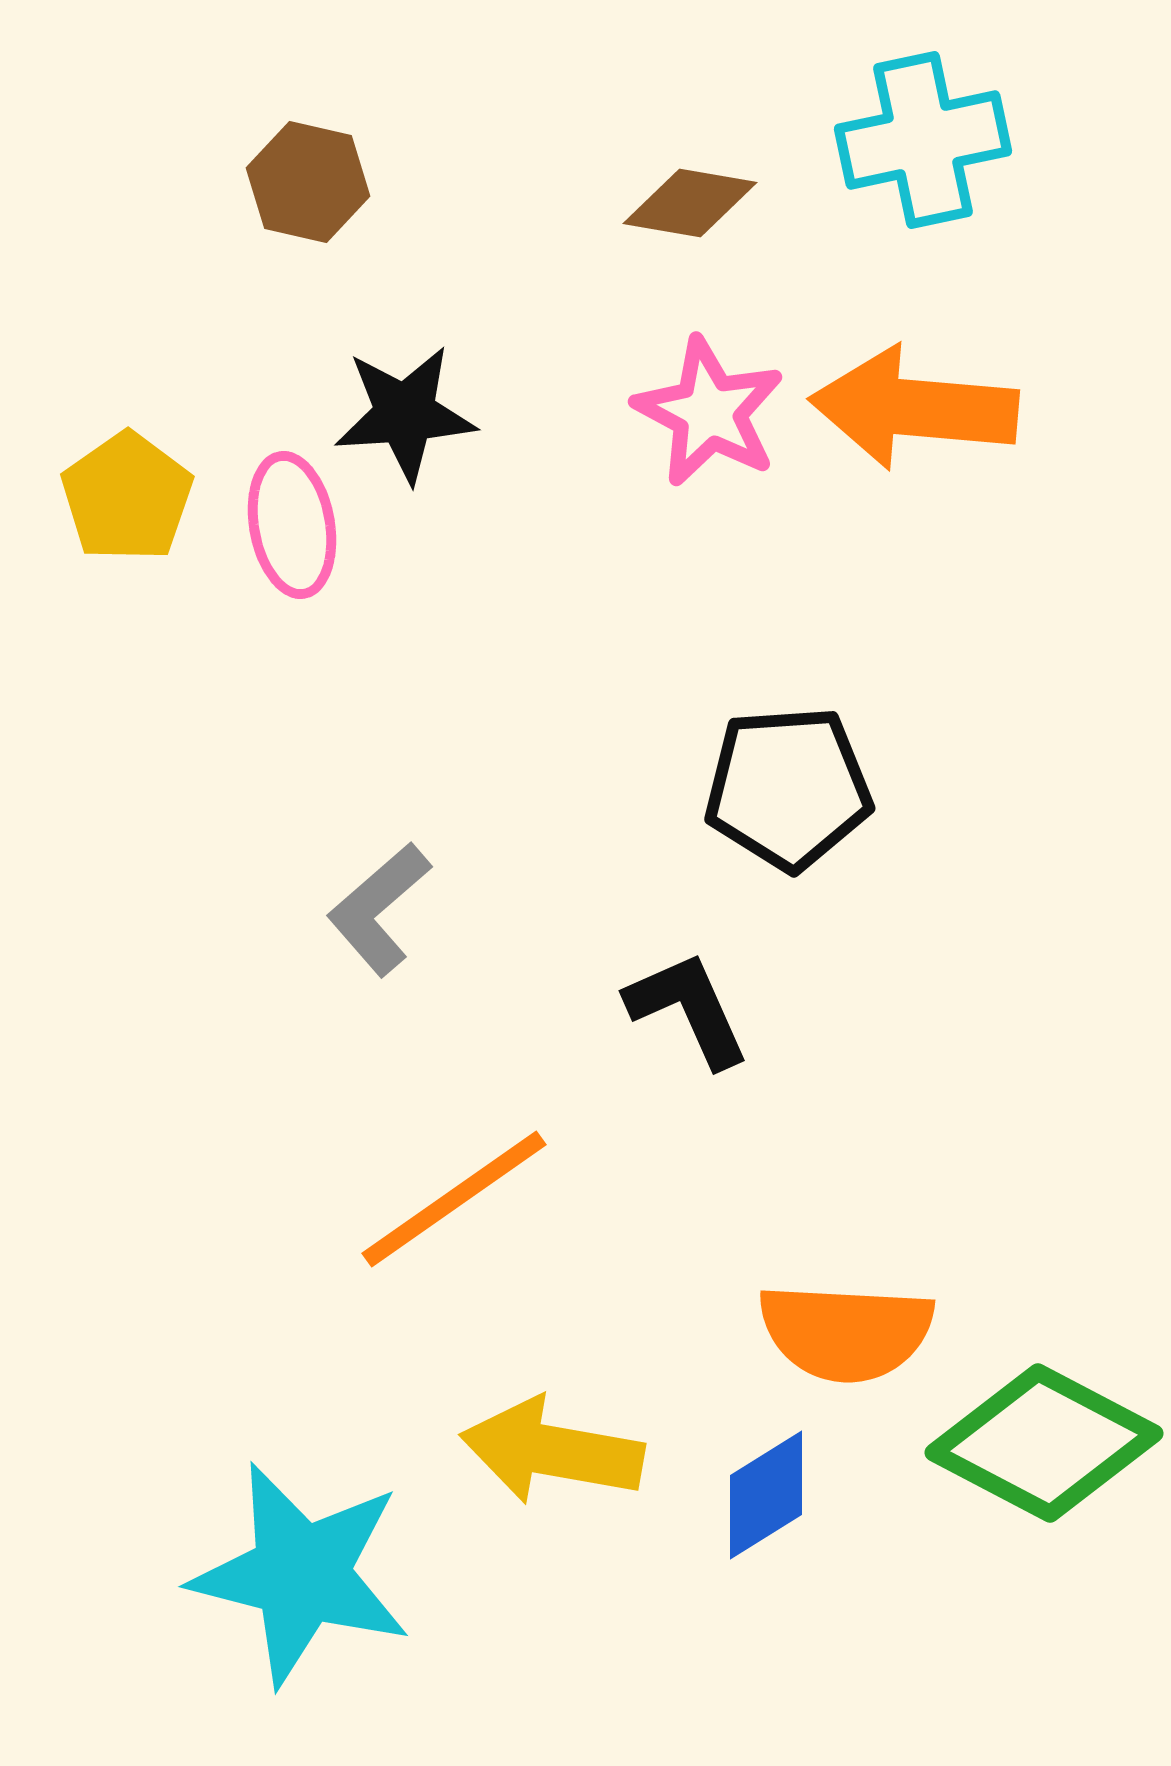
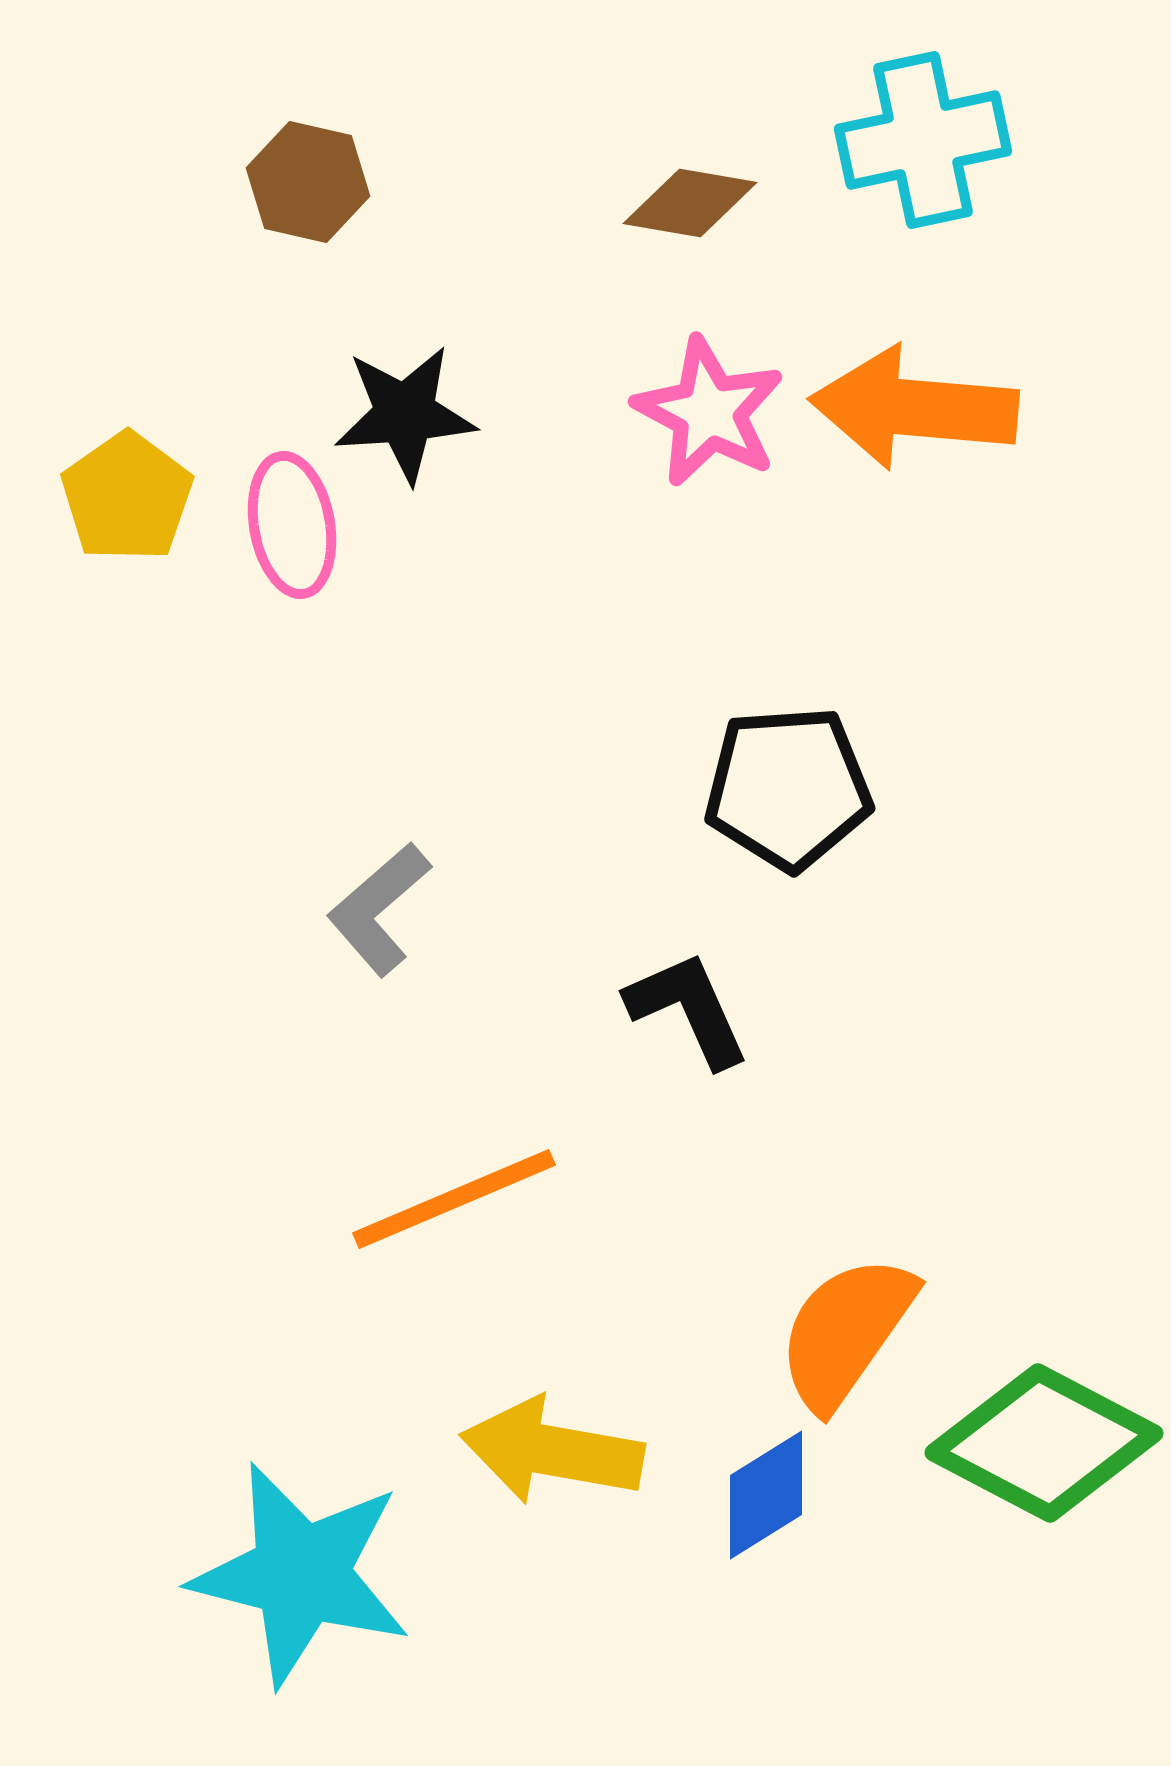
orange line: rotated 12 degrees clockwise
orange semicircle: rotated 122 degrees clockwise
